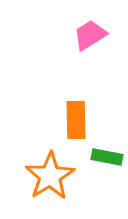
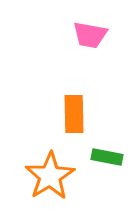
pink trapezoid: rotated 138 degrees counterclockwise
orange rectangle: moved 2 px left, 6 px up
